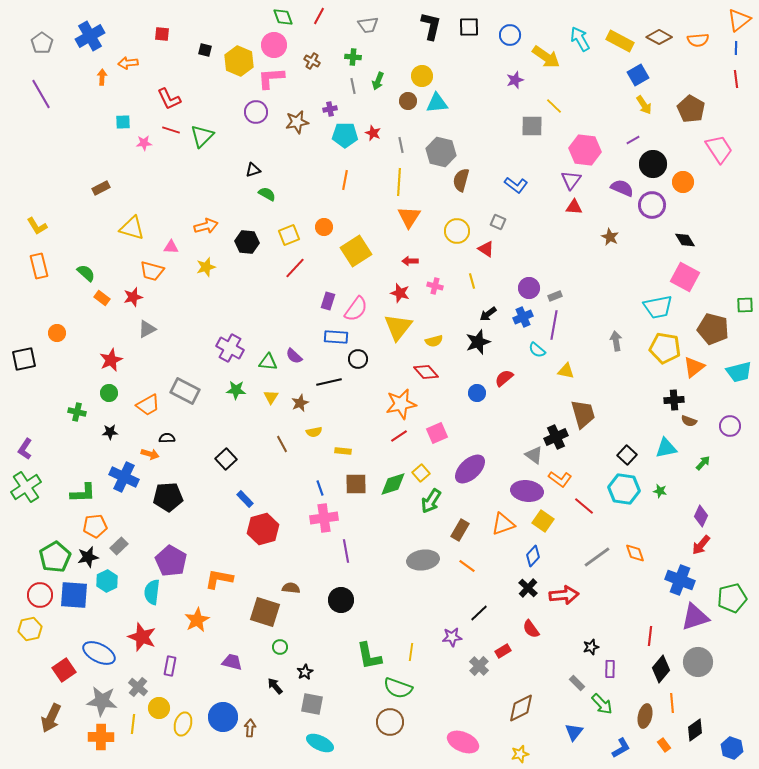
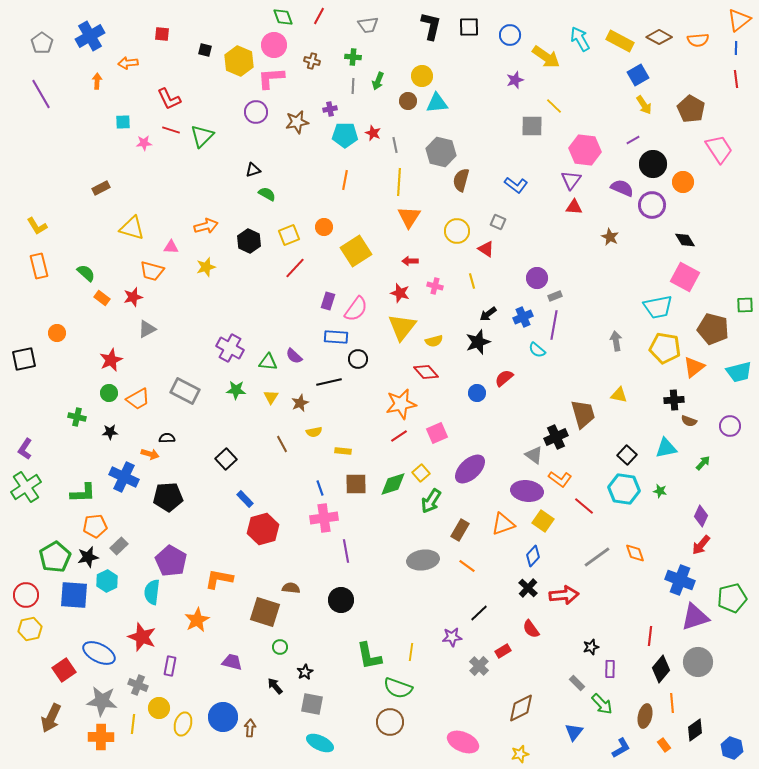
brown cross at (312, 61): rotated 14 degrees counterclockwise
orange arrow at (102, 77): moved 5 px left, 4 px down
gray line at (353, 86): rotated 14 degrees clockwise
gray line at (401, 145): moved 6 px left
black hexagon at (247, 242): moved 2 px right, 1 px up; rotated 20 degrees clockwise
purple circle at (529, 288): moved 8 px right, 10 px up
yellow triangle at (398, 327): moved 4 px right
yellow triangle at (566, 371): moved 53 px right, 24 px down
orange trapezoid at (148, 405): moved 10 px left, 6 px up
green cross at (77, 412): moved 5 px down
red circle at (40, 595): moved 14 px left
gray cross at (138, 687): moved 2 px up; rotated 18 degrees counterclockwise
